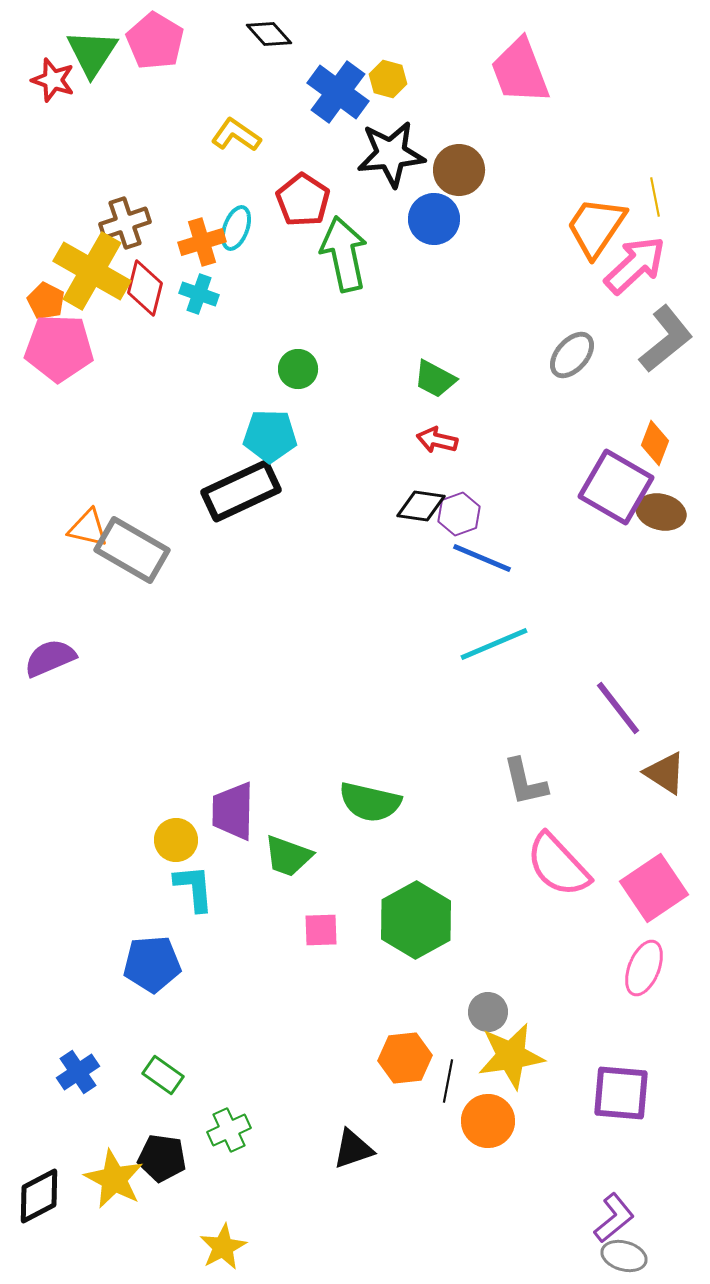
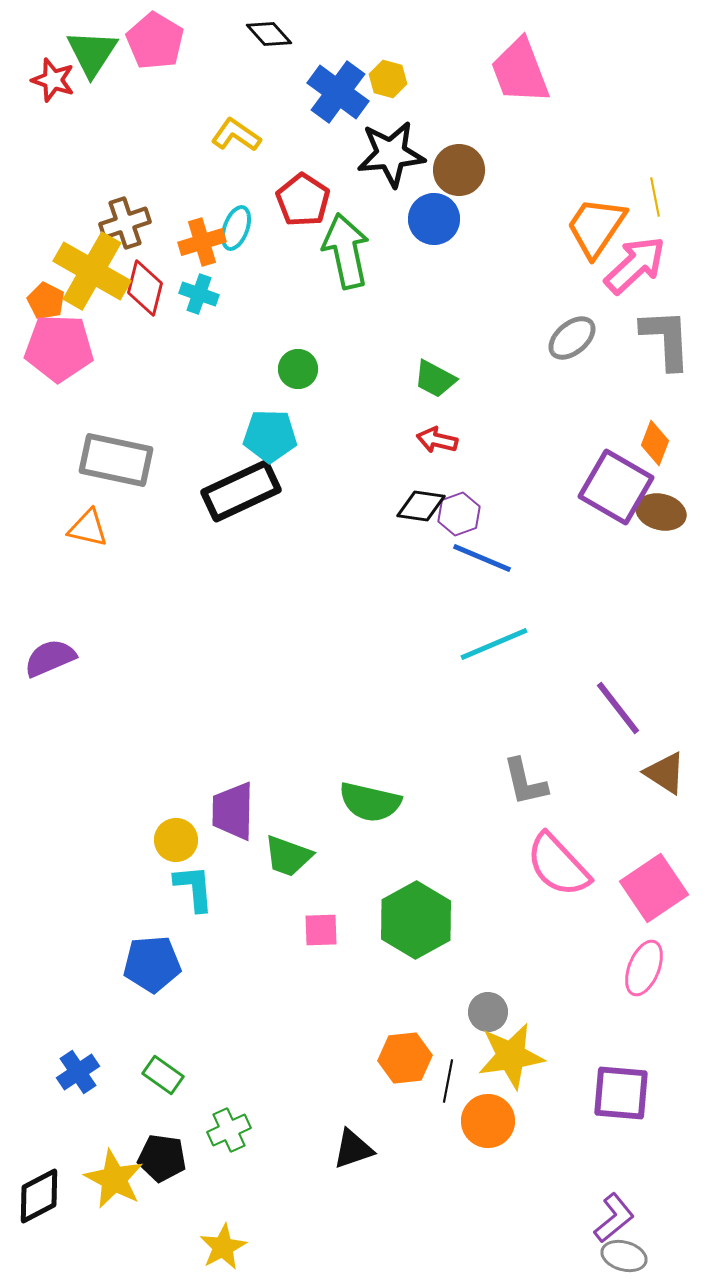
green arrow at (344, 254): moved 2 px right, 3 px up
gray L-shape at (666, 339): rotated 54 degrees counterclockwise
gray ellipse at (572, 355): moved 17 px up; rotated 9 degrees clockwise
gray rectangle at (132, 550): moved 16 px left, 90 px up; rotated 18 degrees counterclockwise
